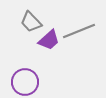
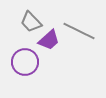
gray line: rotated 48 degrees clockwise
purple circle: moved 20 px up
